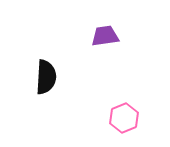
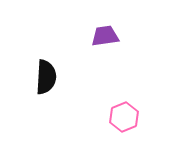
pink hexagon: moved 1 px up
